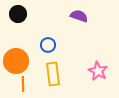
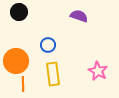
black circle: moved 1 px right, 2 px up
